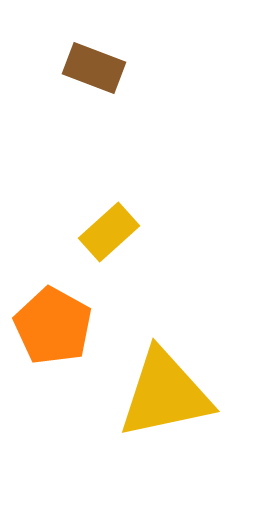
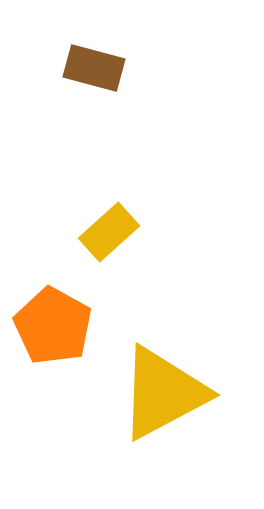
brown rectangle: rotated 6 degrees counterclockwise
yellow triangle: moved 2 px left, 1 px up; rotated 16 degrees counterclockwise
